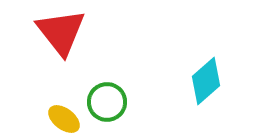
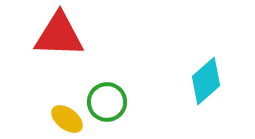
red triangle: moved 2 px left, 3 px down; rotated 50 degrees counterclockwise
yellow ellipse: moved 3 px right
